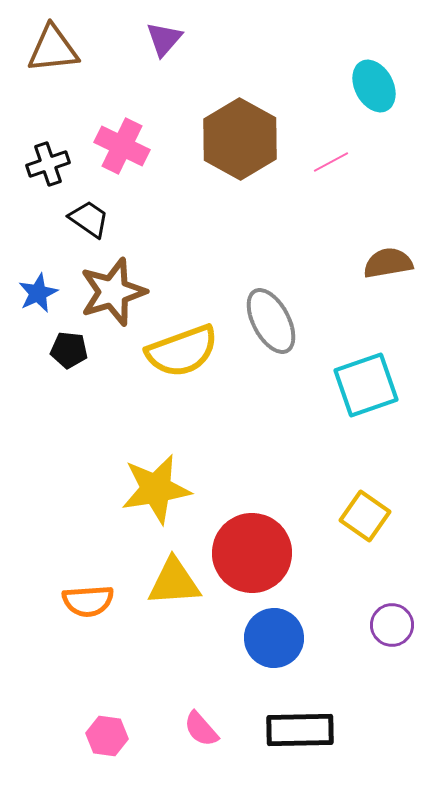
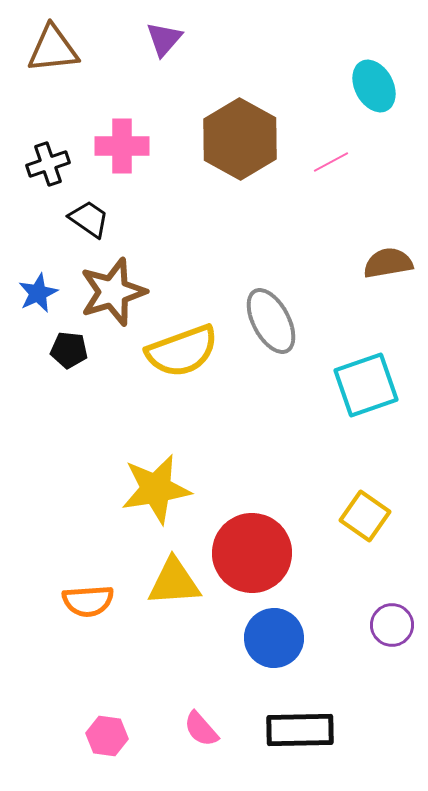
pink cross: rotated 26 degrees counterclockwise
